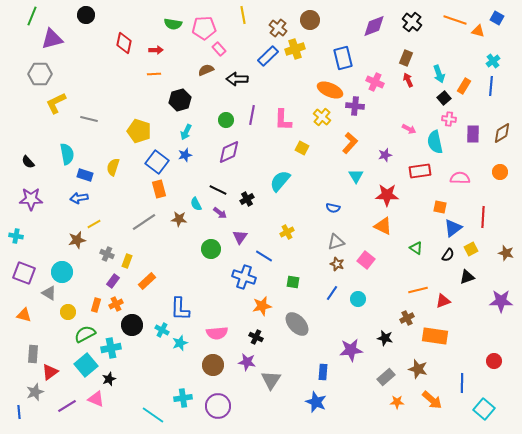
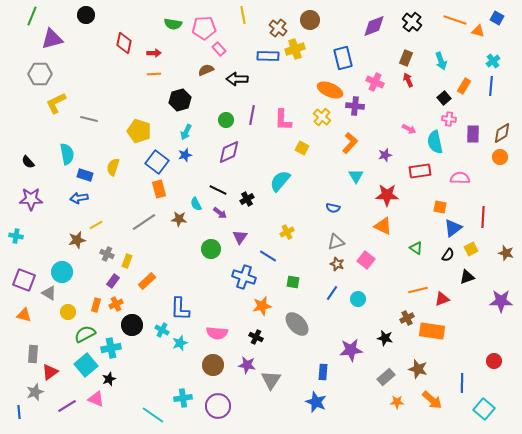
red arrow at (156, 50): moved 2 px left, 3 px down
blue rectangle at (268, 56): rotated 45 degrees clockwise
cyan arrow at (439, 74): moved 2 px right, 13 px up
orange circle at (500, 172): moved 15 px up
yellow line at (94, 224): moved 2 px right, 1 px down
blue line at (264, 256): moved 4 px right
purple square at (24, 273): moved 7 px down
red triangle at (443, 301): moved 1 px left, 2 px up
pink semicircle at (217, 333): rotated 10 degrees clockwise
orange rectangle at (435, 336): moved 3 px left, 5 px up
purple star at (247, 362): moved 3 px down
